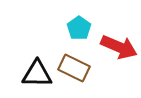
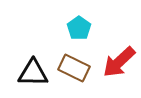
red arrow: moved 15 px down; rotated 114 degrees clockwise
black triangle: moved 4 px left, 1 px up
